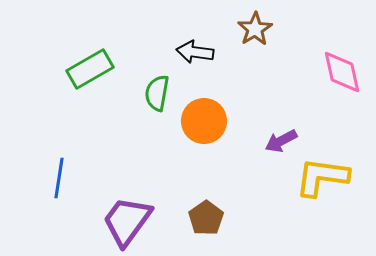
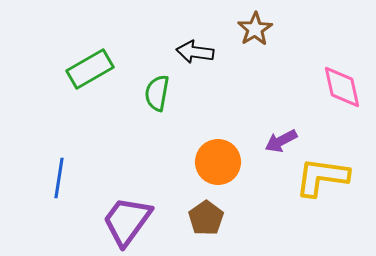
pink diamond: moved 15 px down
orange circle: moved 14 px right, 41 px down
